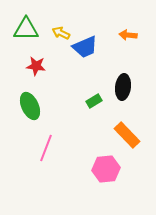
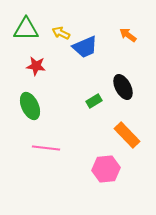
orange arrow: rotated 30 degrees clockwise
black ellipse: rotated 35 degrees counterclockwise
pink line: rotated 76 degrees clockwise
